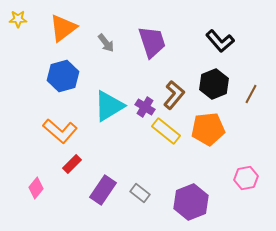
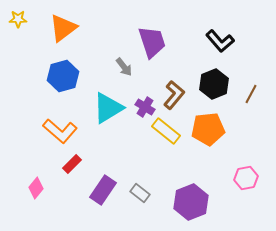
gray arrow: moved 18 px right, 24 px down
cyan triangle: moved 1 px left, 2 px down
